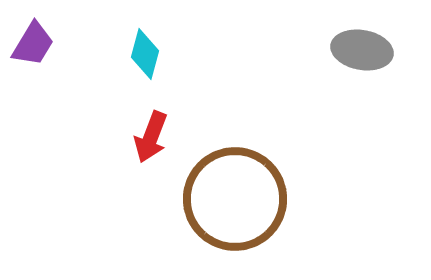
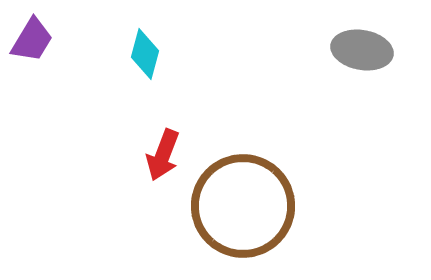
purple trapezoid: moved 1 px left, 4 px up
red arrow: moved 12 px right, 18 px down
brown circle: moved 8 px right, 7 px down
